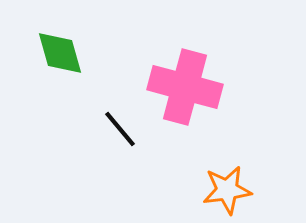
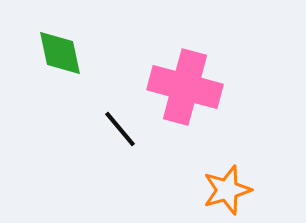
green diamond: rotated 4 degrees clockwise
orange star: rotated 9 degrees counterclockwise
